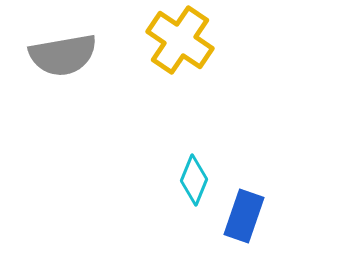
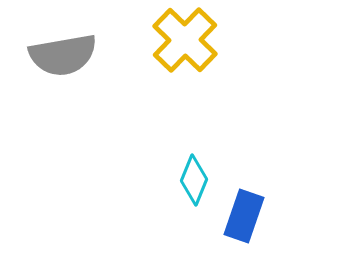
yellow cross: moved 5 px right; rotated 10 degrees clockwise
